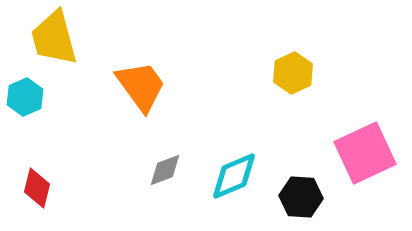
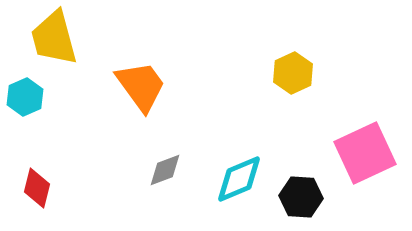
cyan diamond: moved 5 px right, 3 px down
